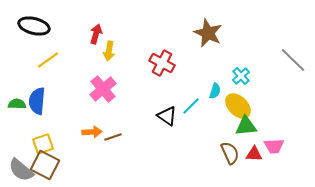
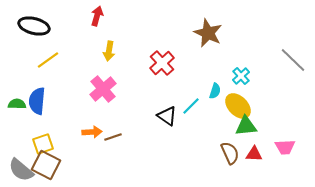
red arrow: moved 1 px right, 18 px up
red cross: rotated 20 degrees clockwise
pink trapezoid: moved 11 px right, 1 px down
brown square: moved 1 px right
